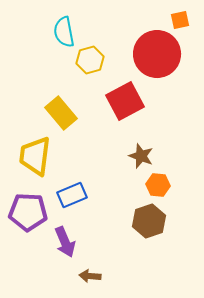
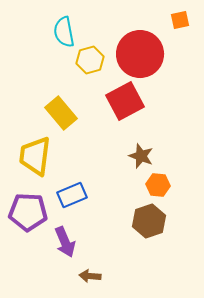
red circle: moved 17 px left
